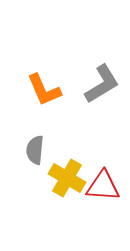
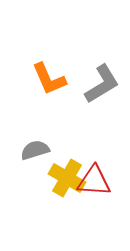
orange L-shape: moved 5 px right, 11 px up
gray semicircle: rotated 68 degrees clockwise
red triangle: moved 9 px left, 5 px up
